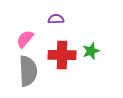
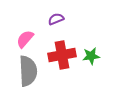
purple semicircle: rotated 21 degrees counterclockwise
green star: moved 5 px down; rotated 12 degrees clockwise
red cross: rotated 12 degrees counterclockwise
